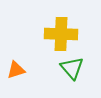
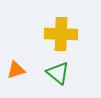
green triangle: moved 14 px left, 5 px down; rotated 10 degrees counterclockwise
